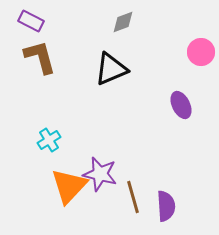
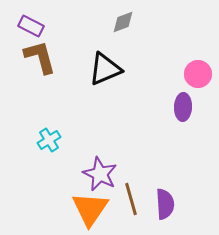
purple rectangle: moved 5 px down
pink circle: moved 3 px left, 22 px down
black triangle: moved 6 px left
purple ellipse: moved 2 px right, 2 px down; rotated 28 degrees clockwise
purple star: rotated 12 degrees clockwise
orange triangle: moved 21 px right, 23 px down; rotated 9 degrees counterclockwise
brown line: moved 2 px left, 2 px down
purple semicircle: moved 1 px left, 2 px up
